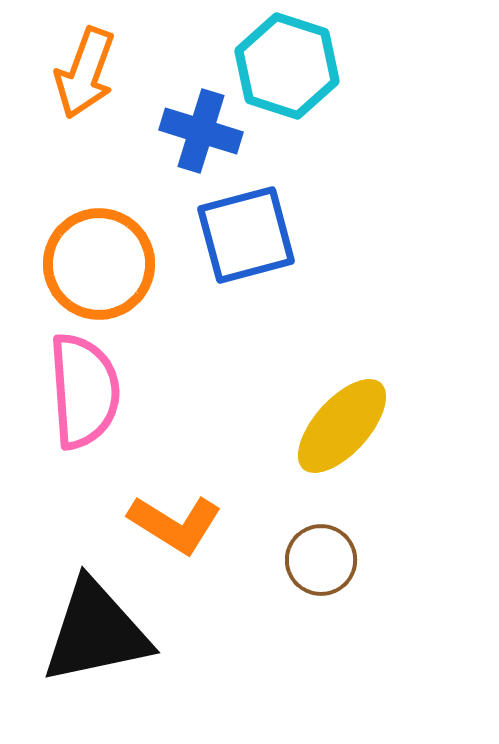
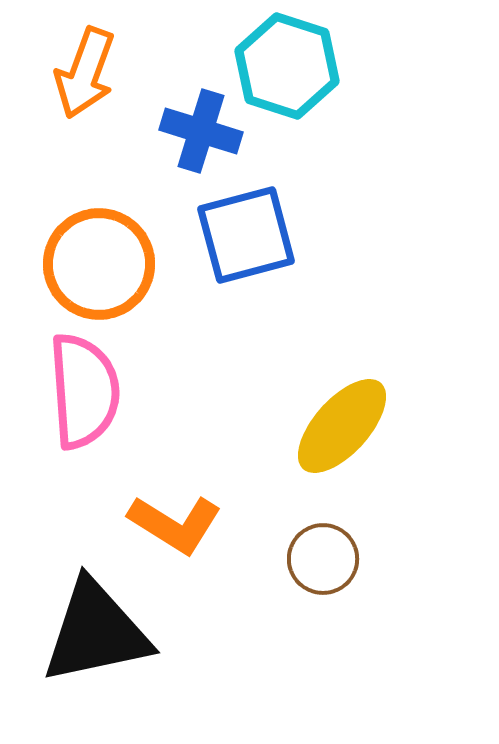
brown circle: moved 2 px right, 1 px up
